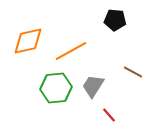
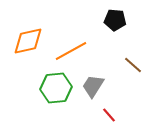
brown line: moved 7 px up; rotated 12 degrees clockwise
